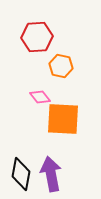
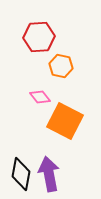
red hexagon: moved 2 px right
orange square: moved 2 px right, 2 px down; rotated 24 degrees clockwise
purple arrow: moved 2 px left
